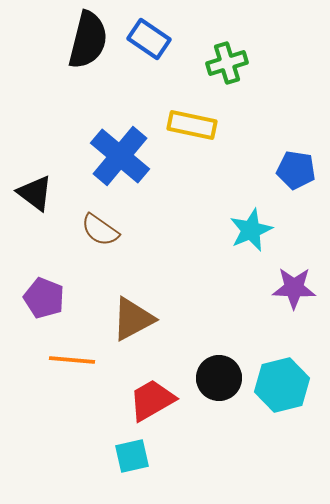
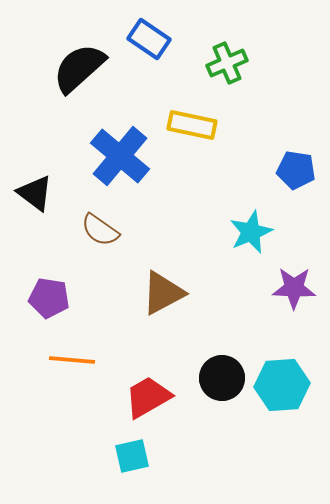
black semicircle: moved 9 px left, 28 px down; rotated 146 degrees counterclockwise
green cross: rotated 6 degrees counterclockwise
cyan star: moved 2 px down
purple pentagon: moved 5 px right; rotated 12 degrees counterclockwise
brown triangle: moved 30 px right, 26 px up
black circle: moved 3 px right
cyan hexagon: rotated 10 degrees clockwise
red trapezoid: moved 4 px left, 3 px up
